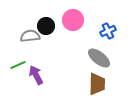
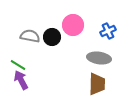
pink circle: moved 5 px down
black circle: moved 6 px right, 11 px down
gray semicircle: rotated 18 degrees clockwise
gray ellipse: rotated 30 degrees counterclockwise
green line: rotated 56 degrees clockwise
purple arrow: moved 15 px left, 5 px down
